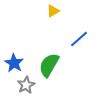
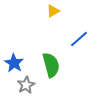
green semicircle: moved 2 px right; rotated 135 degrees clockwise
